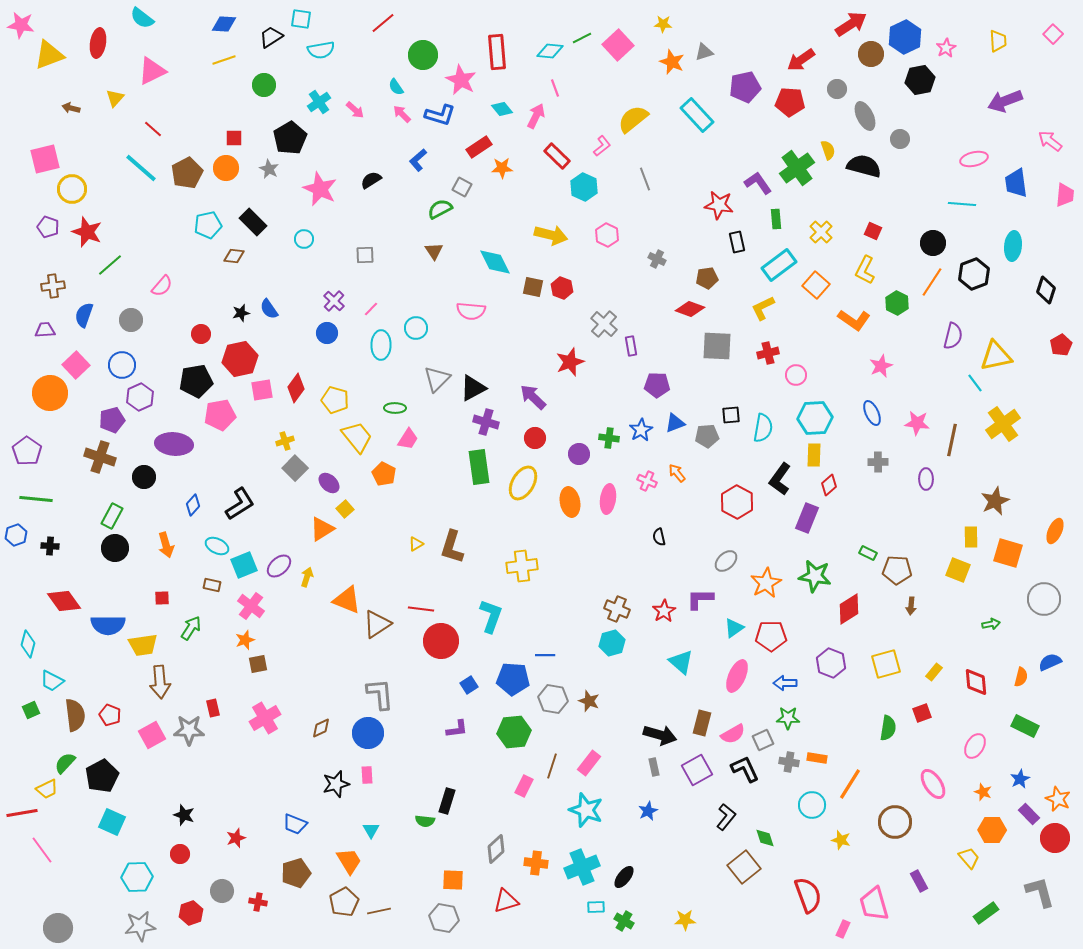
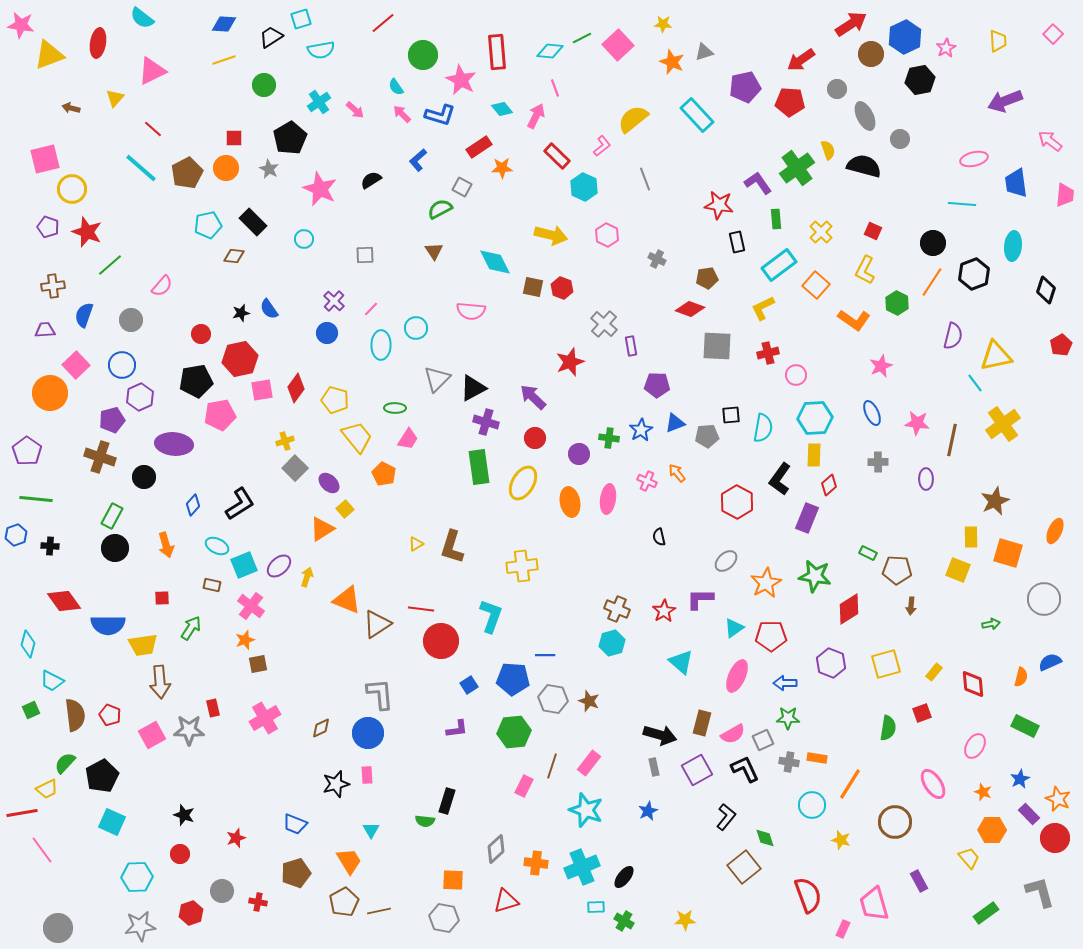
cyan square at (301, 19): rotated 25 degrees counterclockwise
red diamond at (976, 682): moved 3 px left, 2 px down
